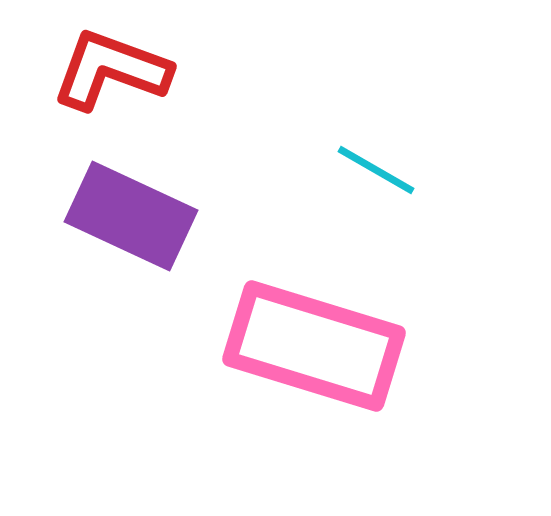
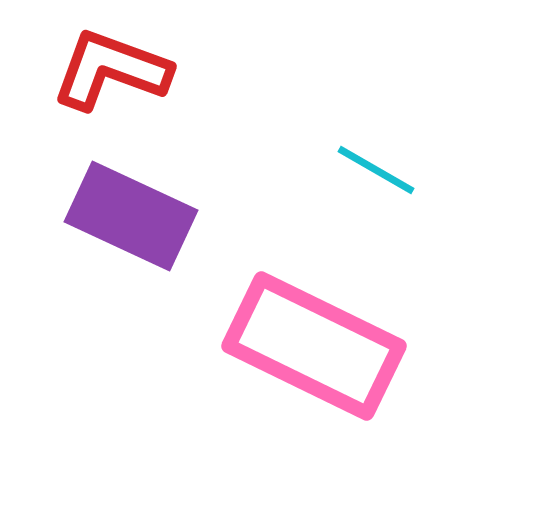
pink rectangle: rotated 9 degrees clockwise
